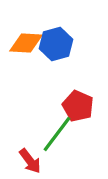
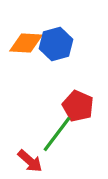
red arrow: rotated 12 degrees counterclockwise
